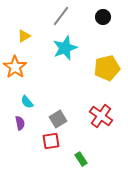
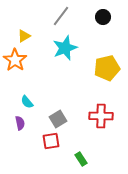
orange star: moved 7 px up
red cross: rotated 35 degrees counterclockwise
